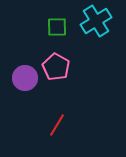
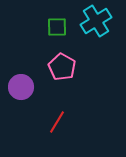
pink pentagon: moved 6 px right
purple circle: moved 4 px left, 9 px down
red line: moved 3 px up
